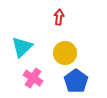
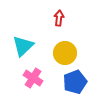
red arrow: moved 1 px down
cyan triangle: moved 1 px right, 1 px up
blue pentagon: moved 1 px left, 1 px down; rotated 15 degrees clockwise
